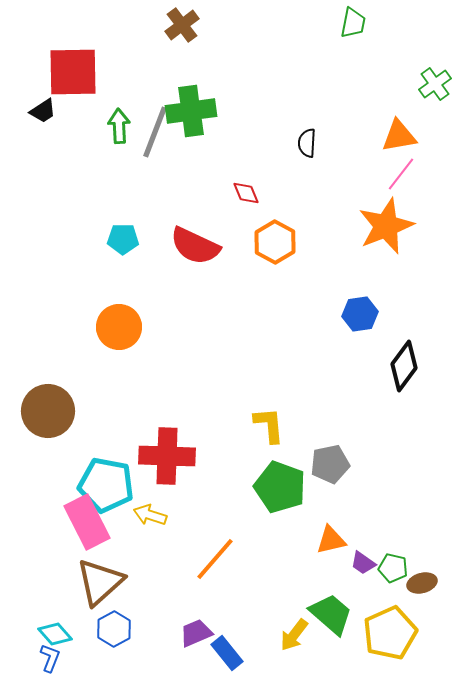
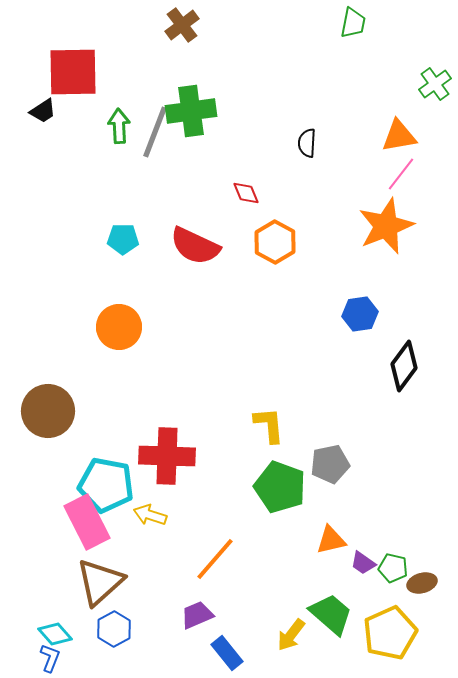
purple trapezoid at (196, 633): moved 1 px right, 18 px up
yellow arrow at (294, 635): moved 3 px left
